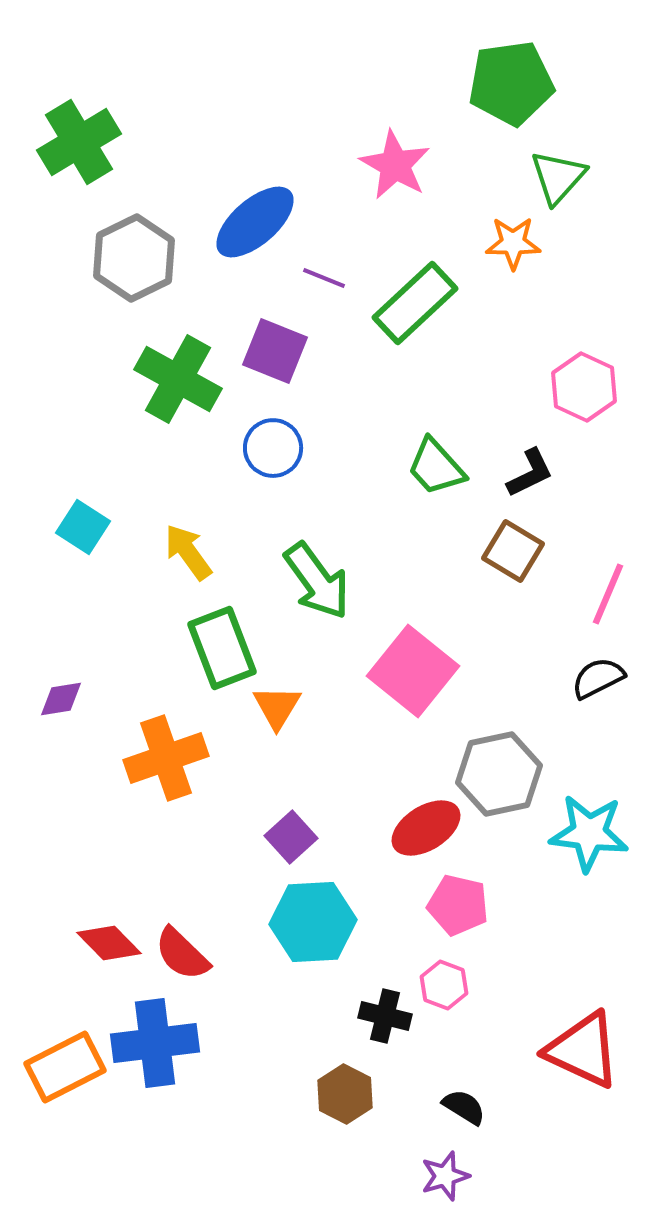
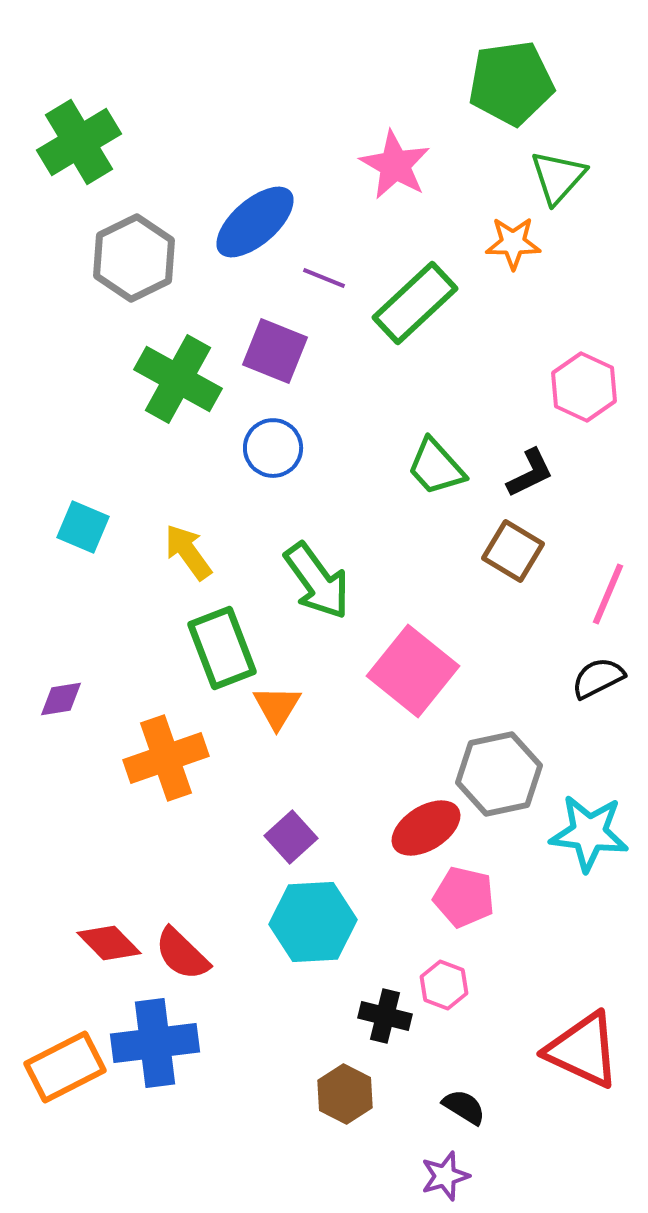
cyan square at (83, 527): rotated 10 degrees counterclockwise
pink pentagon at (458, 905): moved 6 px right, 8 px up
